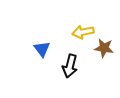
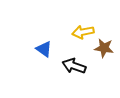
blue triangle: moved 2 px right; rotated 18 degrees counterclockwise
black arrow: moved 4 px right; rotated 95 degrees clockwise
